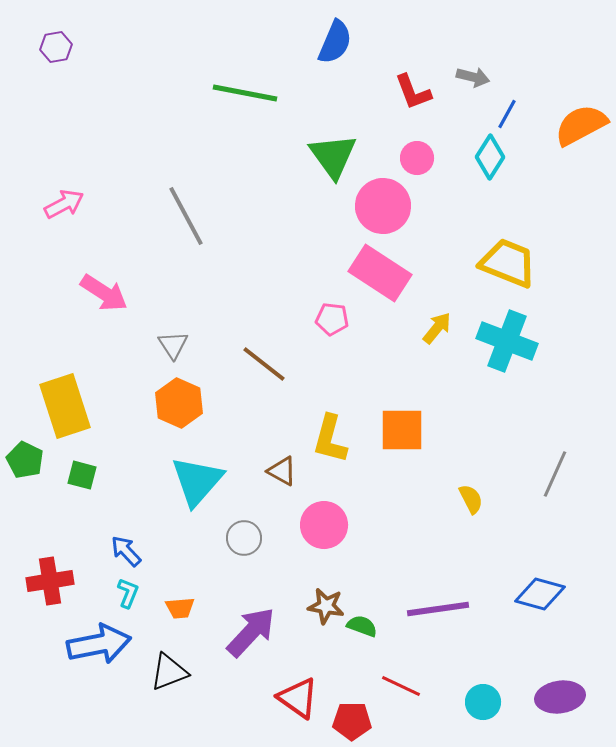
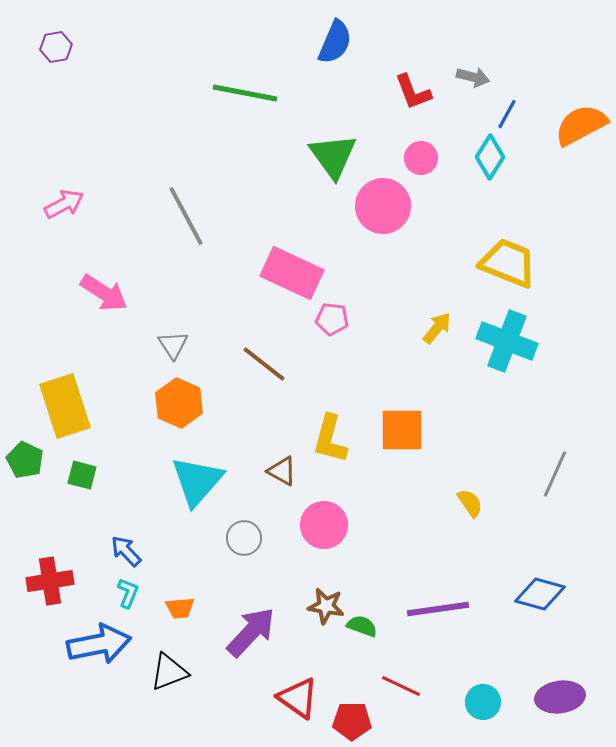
pink circle at (417, 158): moved 4 px right
pink rectangle at (380, 273): moved 88 px left; rotated 8 degrees counterclockwise
yellow semicircle at (471, 499): moved 1 px left, 4 px down; rotated 8 degrees counterclockwise
